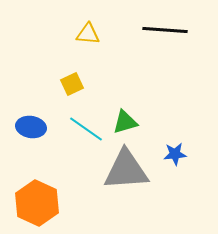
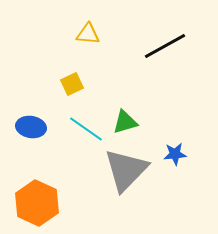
black line: moved 16 px down; rotated 33 degrees counterclockwise
gray triangle: rotated 42 degrees counterclockwise
